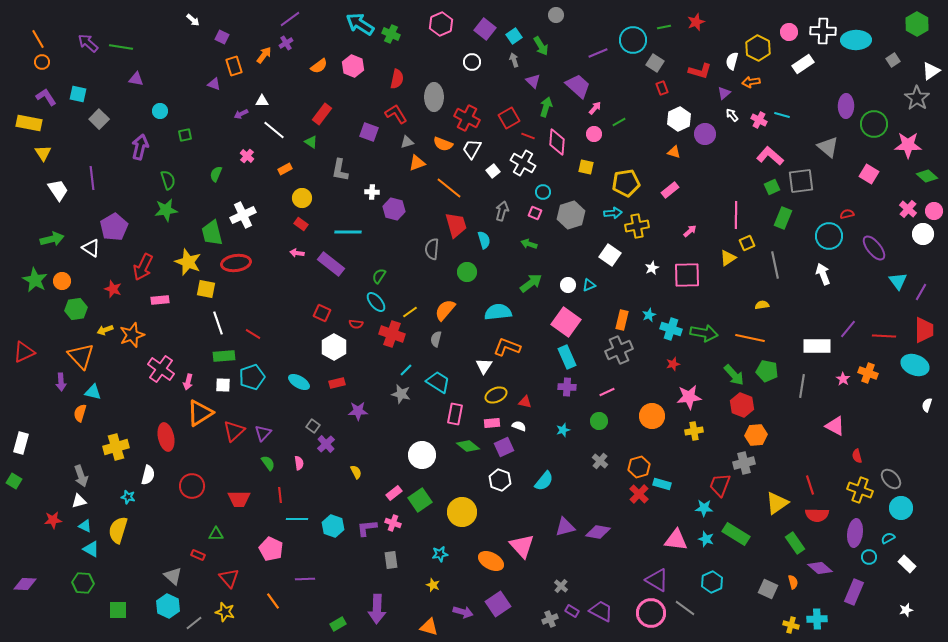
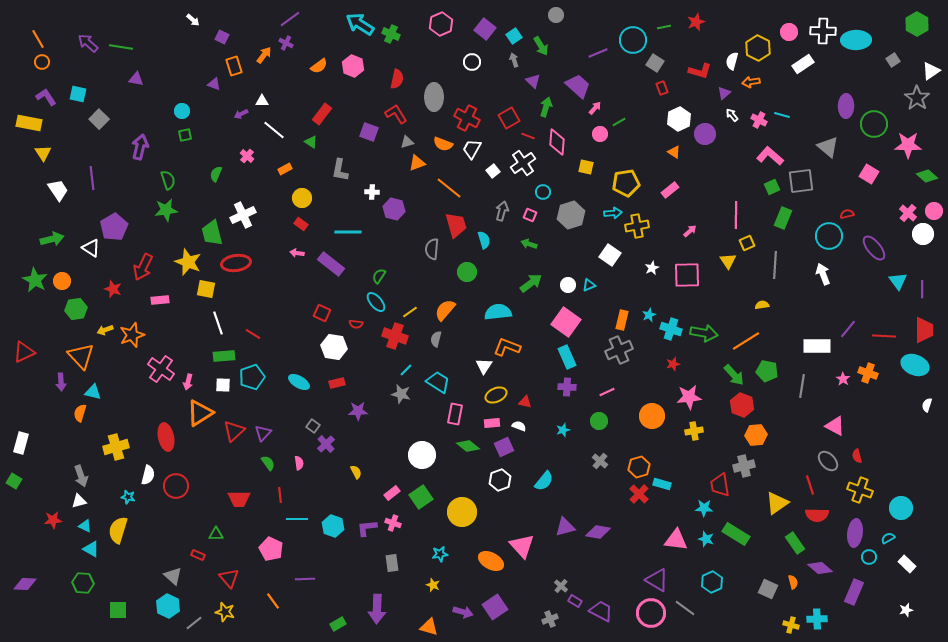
purple cross at (286, 43): rotated 32 degrees counterclockwise
cyan circle at (160, 111): moved 22 px right
pink circle at (594, 134): moved 6 px right
orange triangle at (674, 152): rotated 16 degrees clockwise
white cross at (523, 163): rotated 25 degrees clockwise
pink cross at (908, 209): moved 4 px down
pink square at (535, 213): moved 5 px left, 2 px down
yellow triangle at (728, 258): moved 3 px down; rotated 30 degrees counterclockwise
gray line at (775, 265): rotated 16 degrees clockwise
purple line at (921, 292): moved 1 px right, 3 px up; rotated 30 degrees counterclockwise
red cross at (392, 334): moved 3 px right, 2 px down
orange line at (750, 338): moved 4 px left, 3 px down; rotated 44 degrees counterclockwise
white hexagon at (334, 347): rotated 20 degrees counterclockwise
gray cross at (744, 463): moved 3 px down
gray ellipse at (891, 479): moved 63 px left, 18 px up
white hexagon at (500, 480): rotated 20 degrees clockwise
red trapezoid at (720, 485): rotated 30 degrees counterclockwise
red circle at (192, 486): moved 16 px left
pink rectangle at (394, 493): moved 2 px left
green square at (420, 500): moved 1 px right, 3 px up
gray rectangle at (391, 560): moved 1 px right, 3 px down
purple square at (498, 604): moved 3 px left, 3 px down
purple rectangle at (572, 611): moved 3 px right, 10 px up
